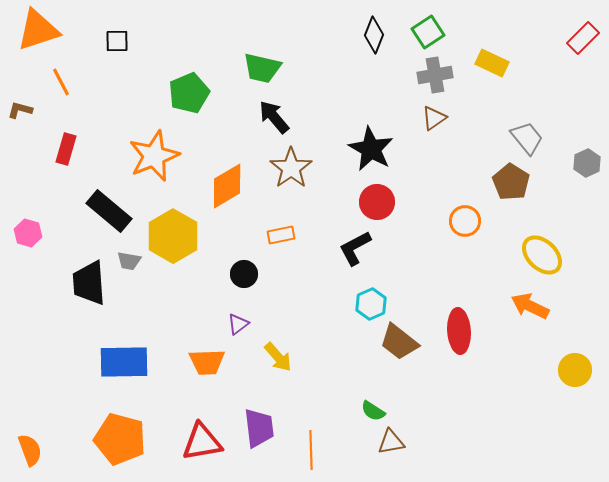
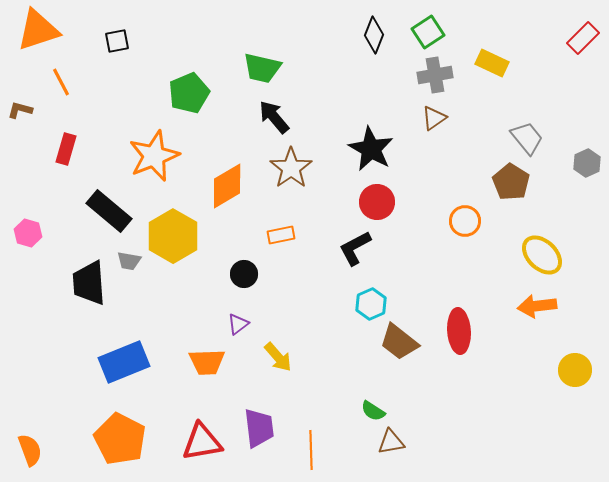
black square at (117, 41): rotated 10 degrees counterclockwise
orange arrow at (530, 306): moved 7 px right; rotated 33 degrees counterclockwise
blue rectangle at (124, 362): rotated 21 degrees counterclockwise
orange pentagon at (120, 439): rotated 12 degrees clockwise
